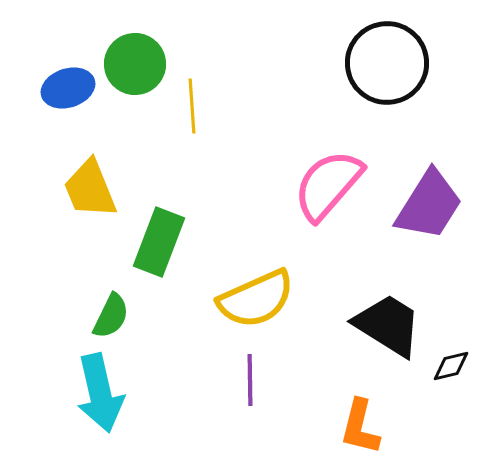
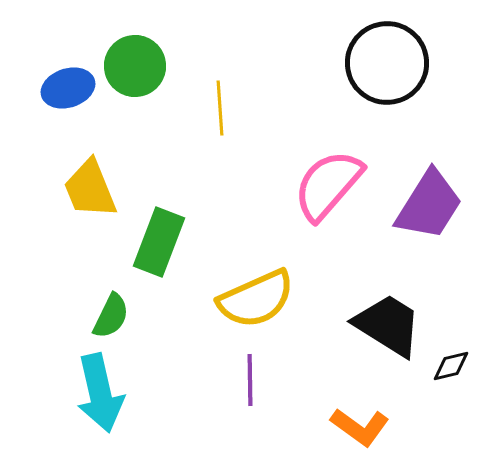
green circle: moved 2 px down
yellow line: moved 28 px right, 2 px down
orange L-shape: rotated 68 degrees counterclockwise
